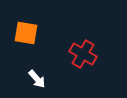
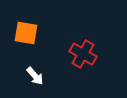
white arrow: moved 2 px left, 3 px up
